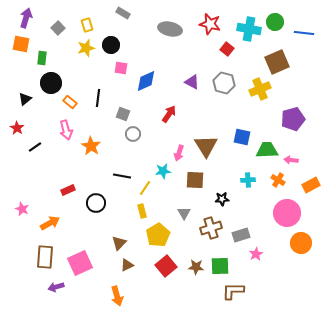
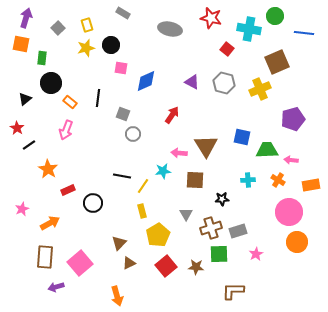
green circle at (275, 22): moved 6 px up
red star at (210, 24): moved 1 px right, 6 px up
red arrow at (169, 114): moved 3 px right, 1 px down
pink arrow at (66, 130): rotated 36 degrees clockwise
orange star at (91, 146): moved 43 px left, 23 px down
black line at (35, 147): moved 6 px left, 2 px up
pink arrow at (179, 153): rotated 77 degrees clockwise
orange rectangle at (311, 185): rotated 18 degrees clockwise
yellow line at (145, 188): moved 2 px left, 2 px up
black circle at (96, 203): moved 3 px left
pink star at (22, 209): rotated 24 degrees clockwise
gray triangle at (184, 213): moved 2 px right, 1 px down
pink circle at (287, 213): moved 2 px right, 1 px up
gray rectangle at (241, 235): moved 3 px left, 4 px up
orange circle at (301, 243): moved 4 px left, 1 px up
pink square at (80, 263): rotated 15 degrees counterclockwise
brown triangle at (127, 265): moved 2 px right, 2 px up
green square at (220, 266): moved 1 px left, 12 px up
